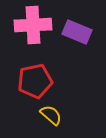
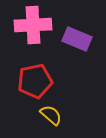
purple rectangle: moved 7 px down
